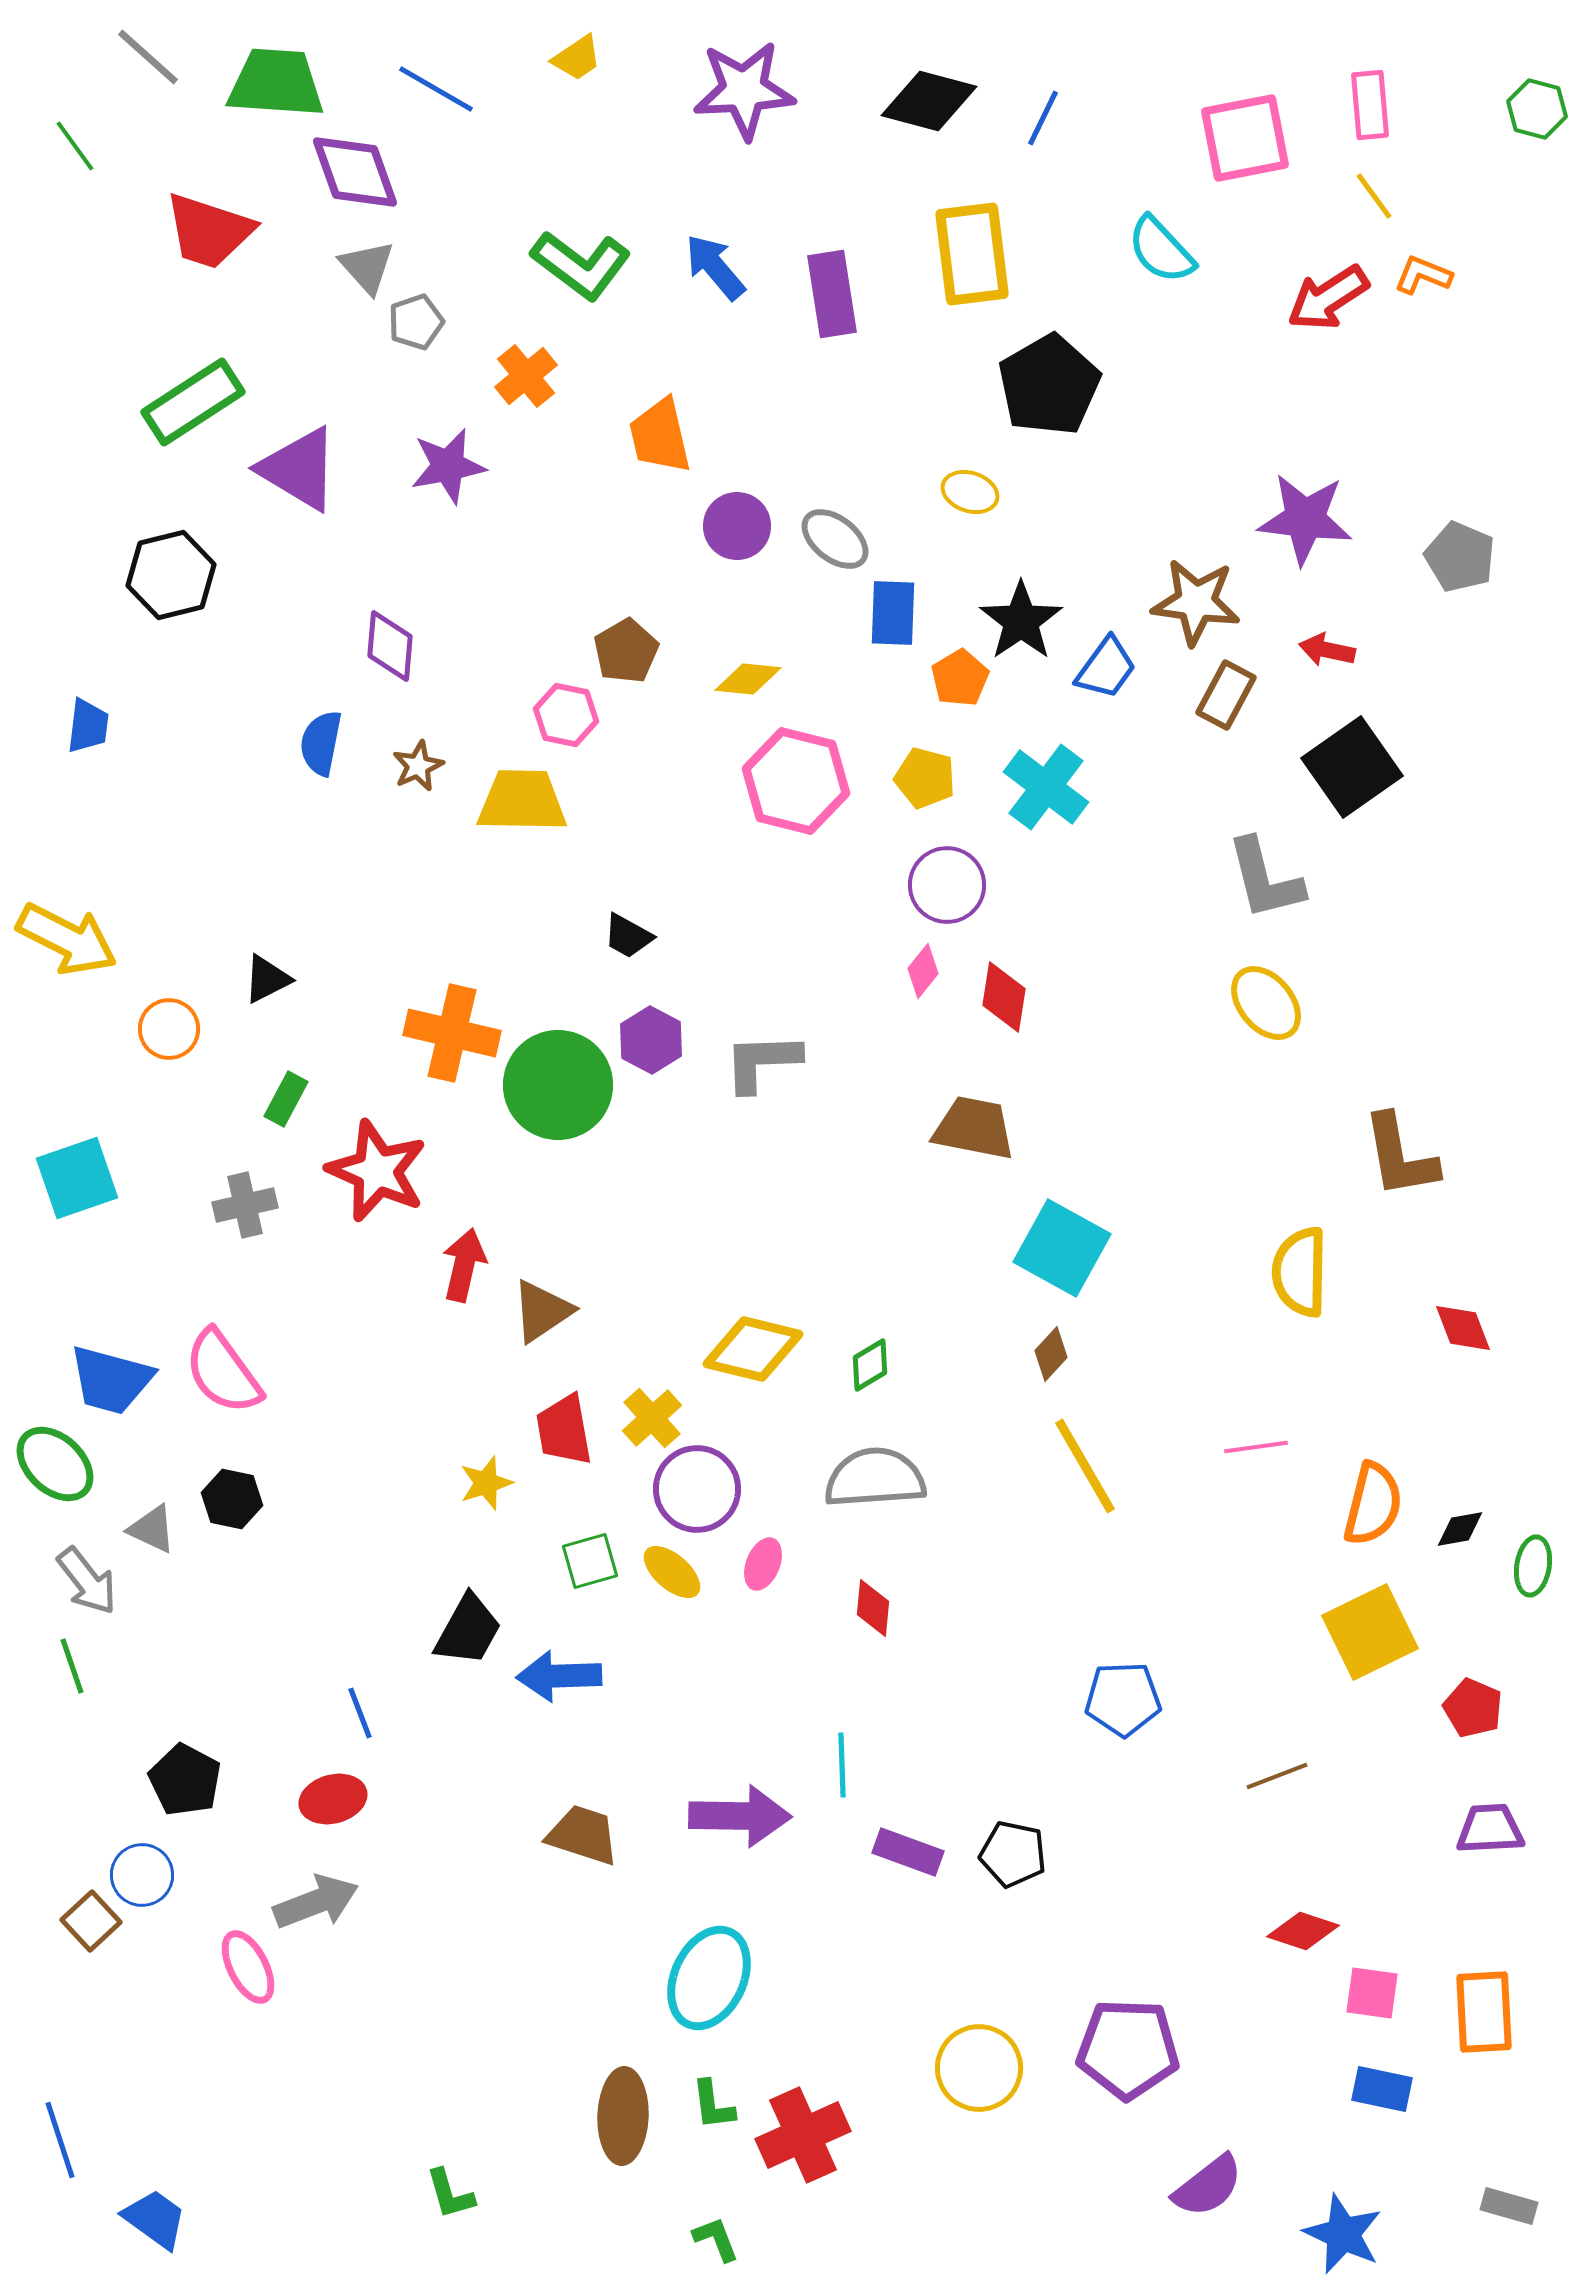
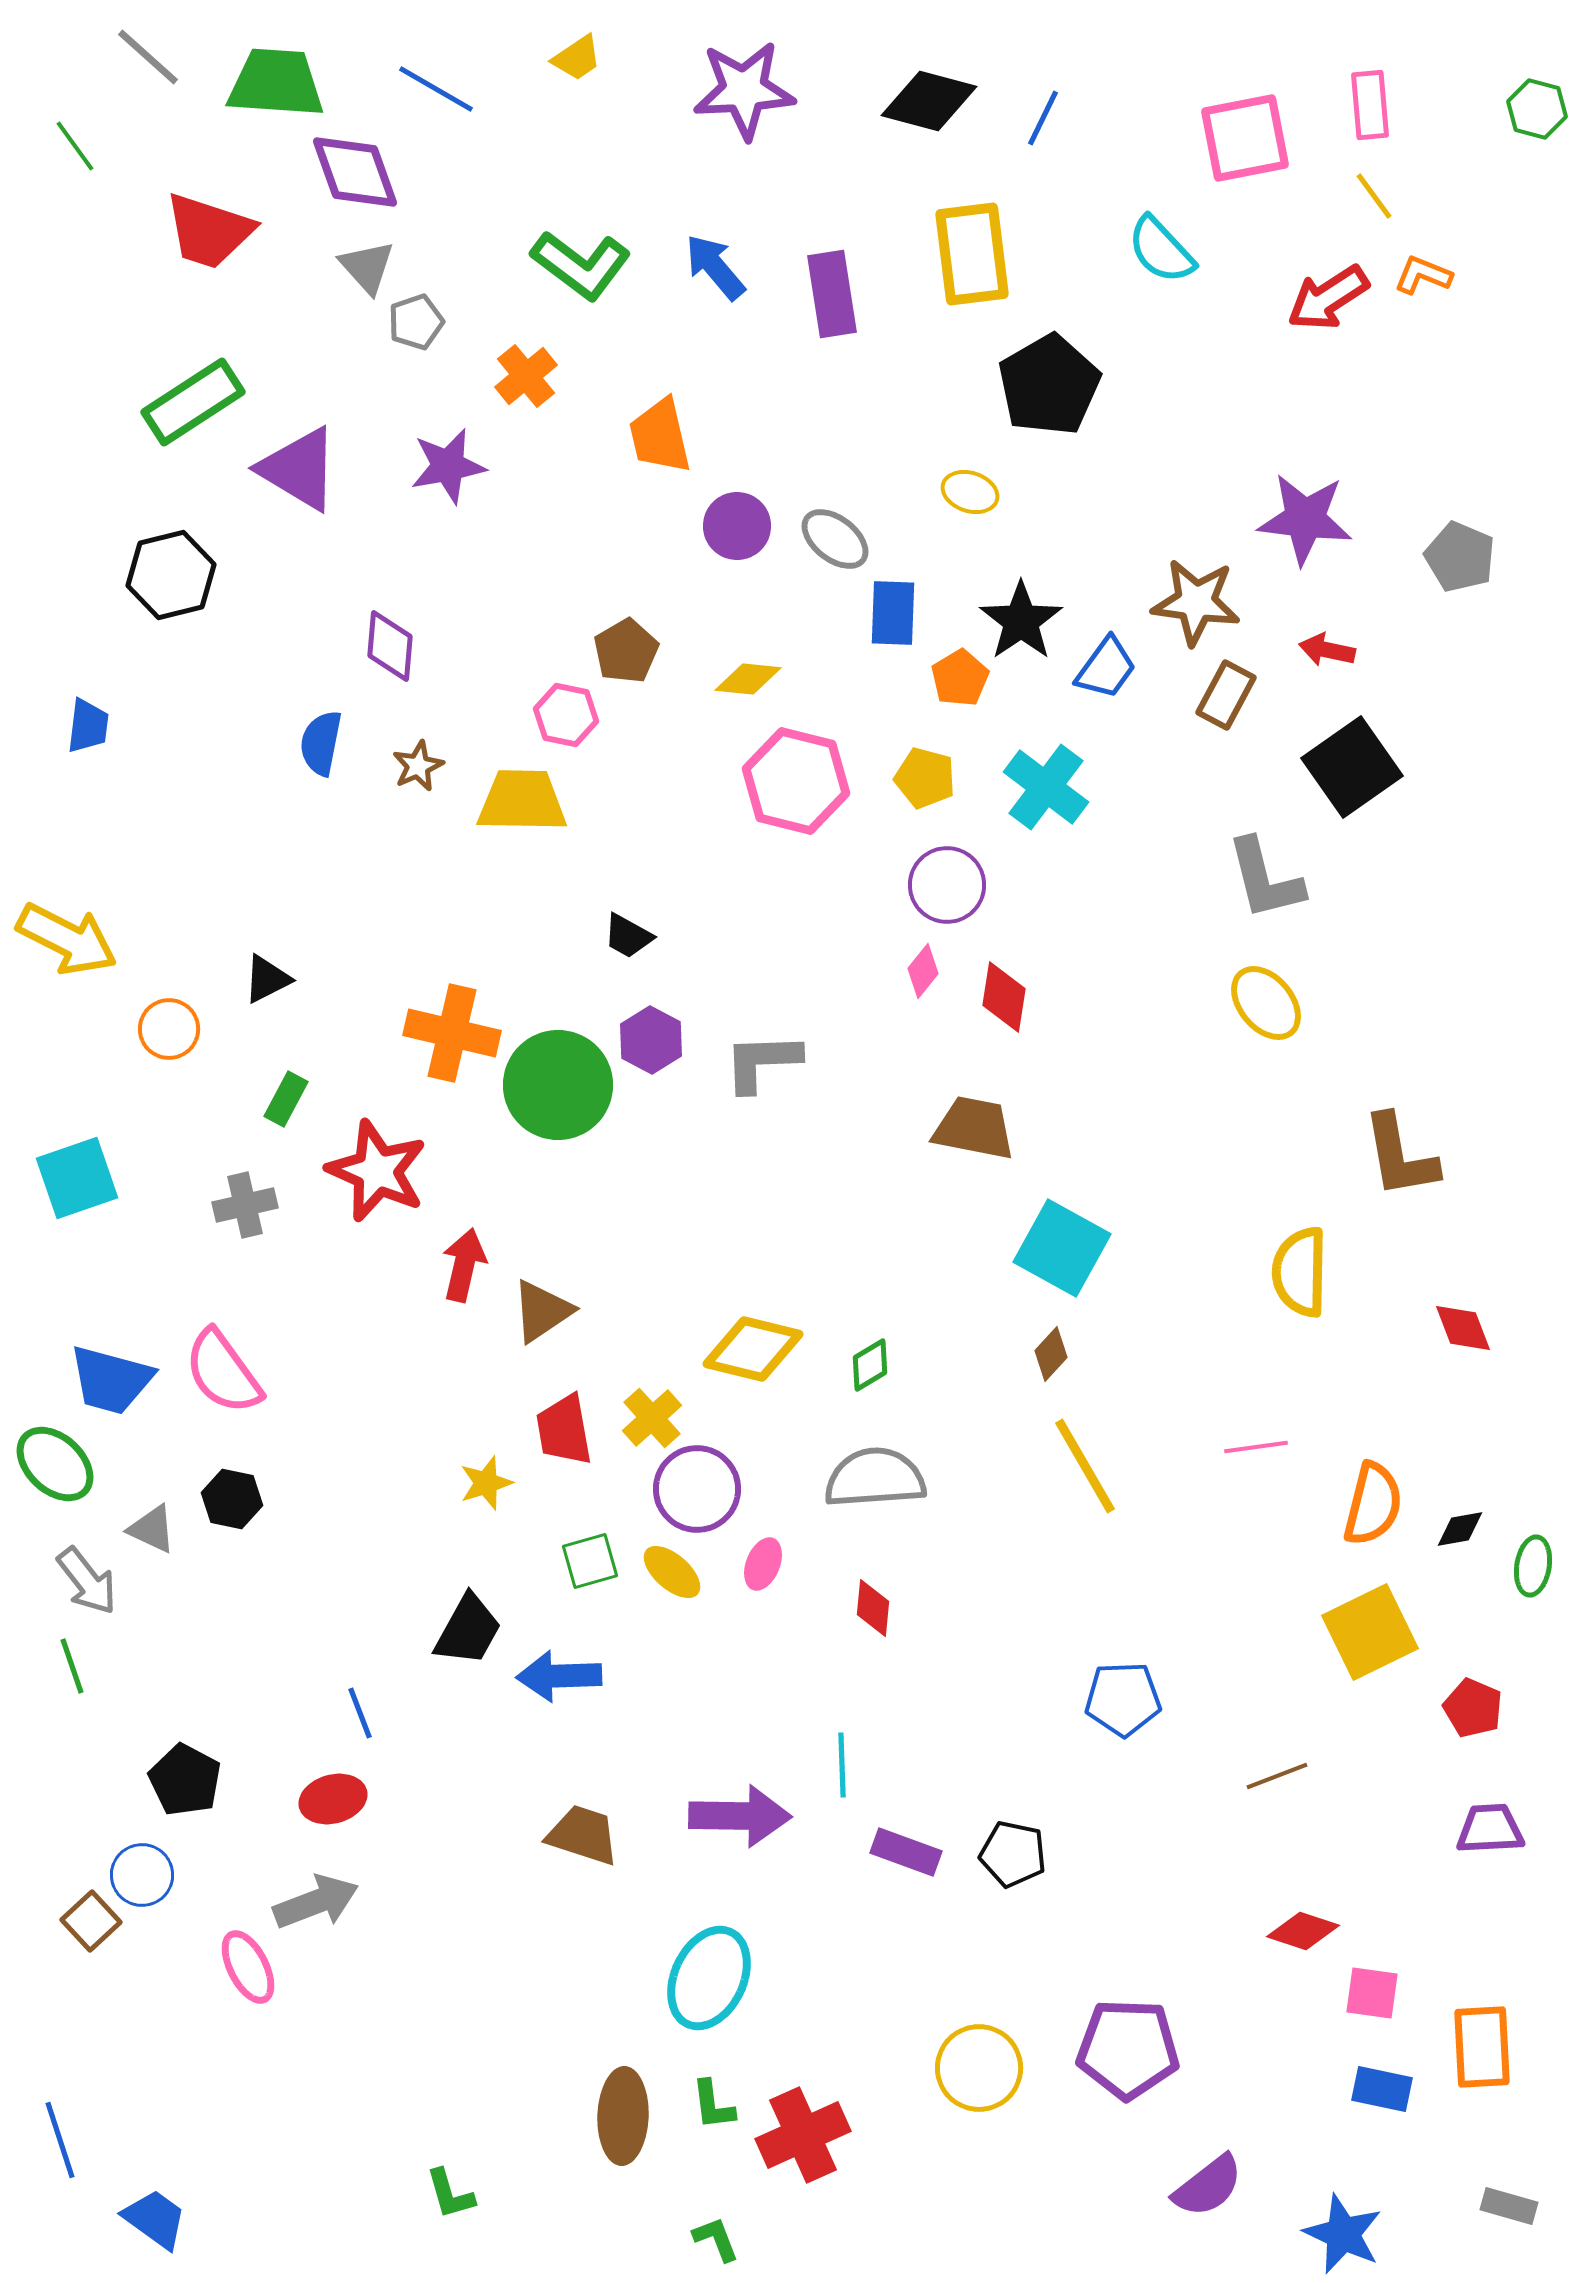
purple rectangle at (908, 1852): moved 2 px left
orange rectangle at (1484, 2012): moved 2 px left, 35 px down
